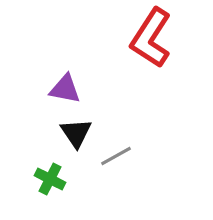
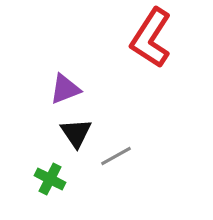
purple triangle: rotated 32 degrees counterclockwise
